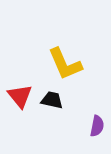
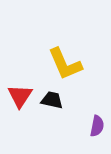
red triangle: rotated 12 degrees clockwise
